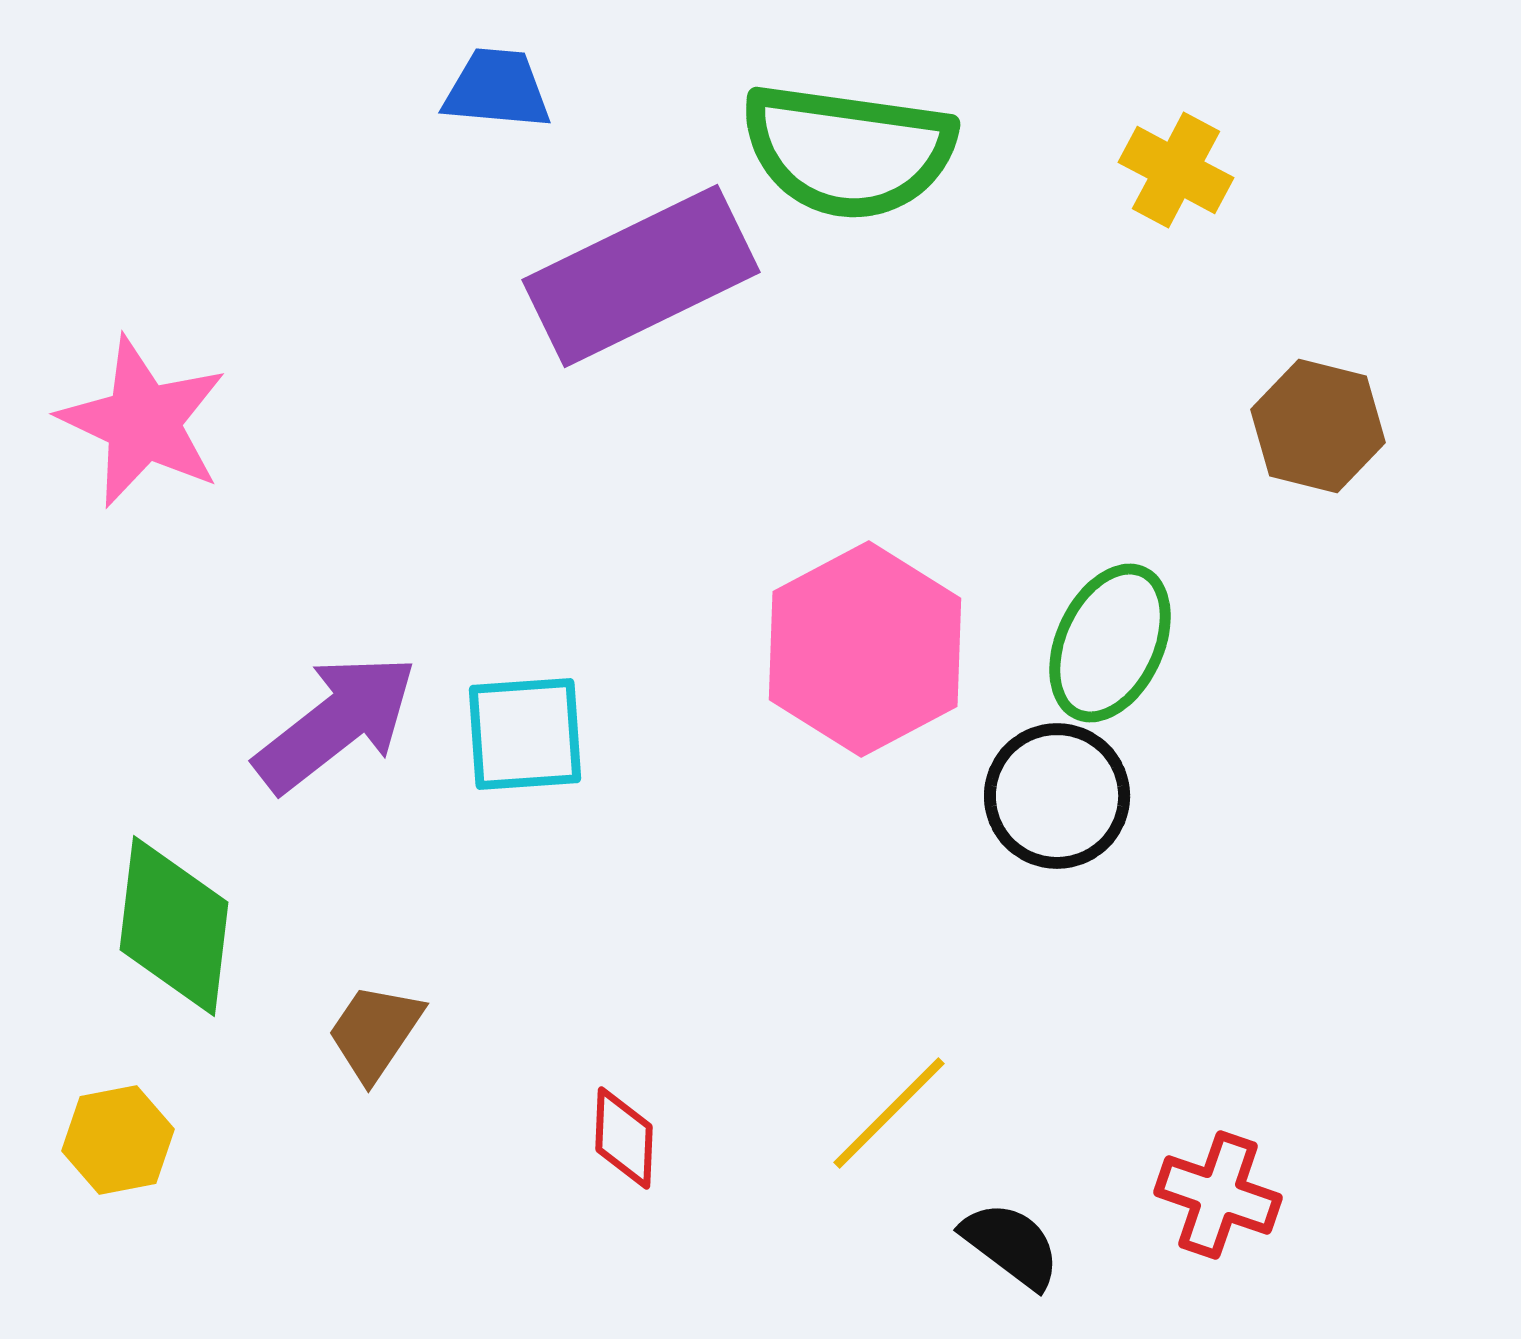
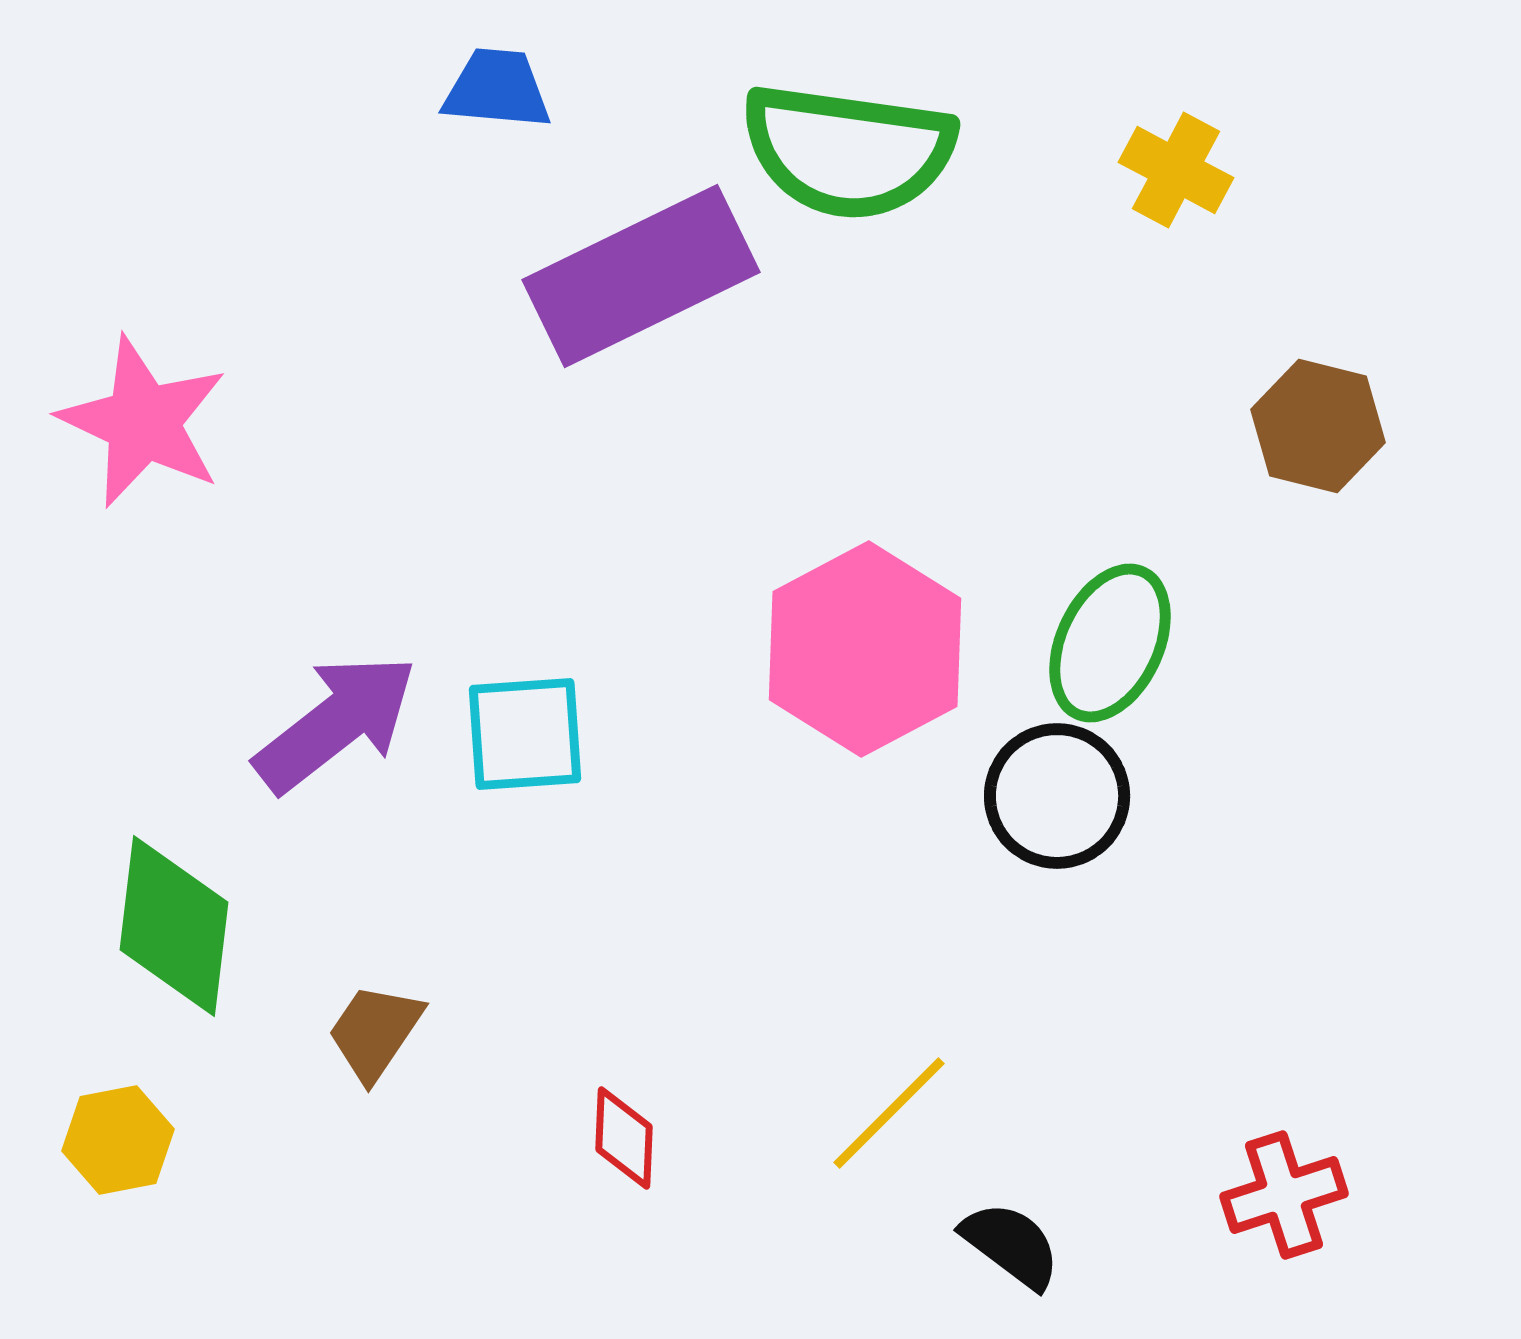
red cross: moved 66 px right; rotated 37 degrees counterclockwise
